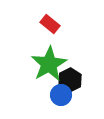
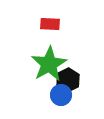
red rectangle: rotated 36 degrees counterclockwise
black hexagon: moved 2 px left
